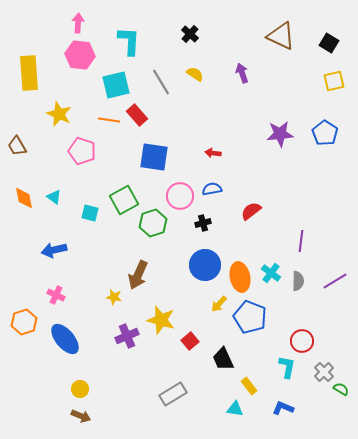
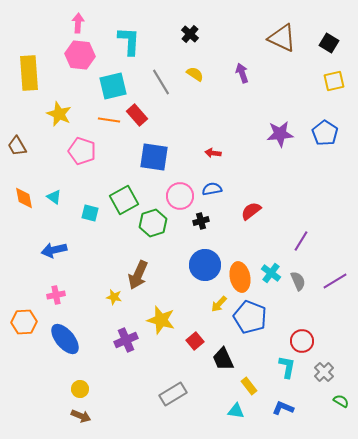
brown triangle at (281, 36): moved 1 px right, 2 px down
cyan square at (116, 85): moved 3 px left, 1 px down
black cross at (203, 223): moved 2 px left, 2 px up
purple line at (301, 241): rotated 25 degrees clockwise
gray semicircle at (298, 281): rotated 24 degrees counterclockwise
pink cross at (56, 295): rotated 36 degrees counterclockwise
orange hexagon at (24, 322): rotated 15 degrees clockwise
purple cross at (127, 336): moved 1 px left, 4 px down
red square at (190, 341): moved 5 px right
green semicircle at (341, 389): moved 12 px down
cyan triangle at (235, 409): moved 1 px right, 2 px down
